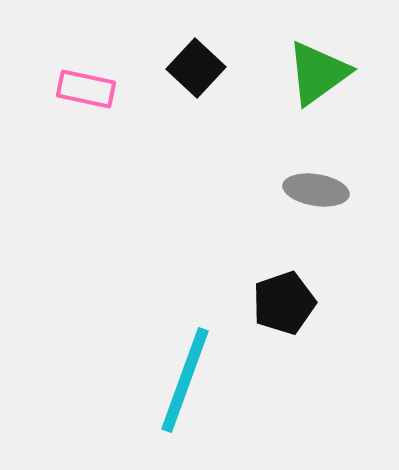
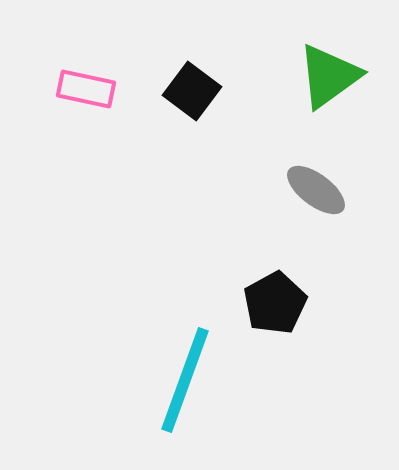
black square: moved 4 px left, 23 px down; rotated 6 degrees counterclockwise
green triangle: moved 11 px right, 3 px down
gray ellipse: rotated 28 degrees clockwise
black pentagon: moved 9 px left; rotated 10 degrees counterclockwise
